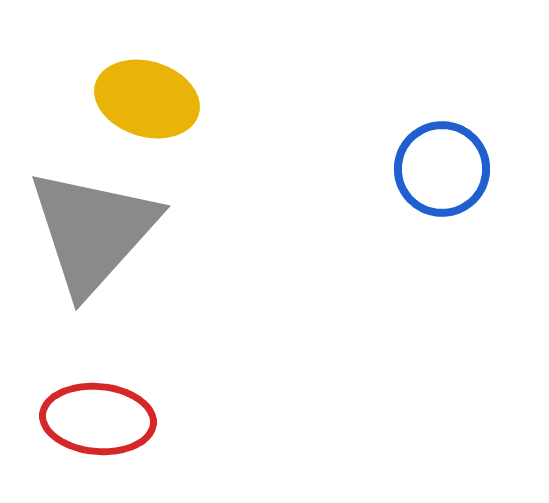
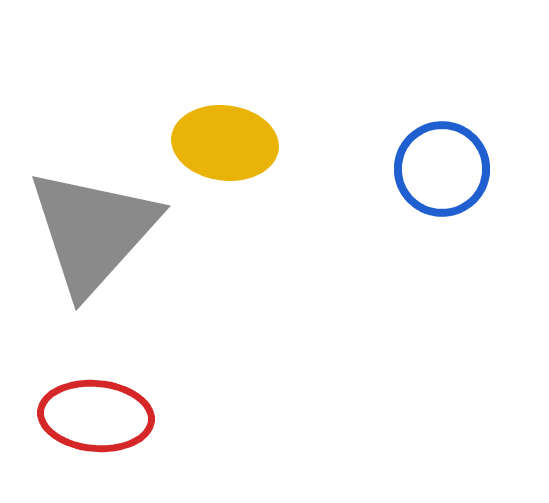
yellow ellipse: moved 78 px right, 44 px down; rotated 10 degrees counterclockwise
red ellipse: moved 2 px left, 3 px up
